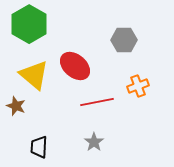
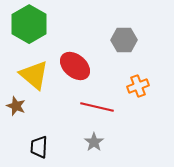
red line: moved 5 px down; rotated 24 degrees clockwise
